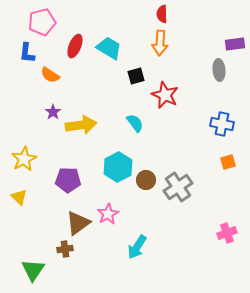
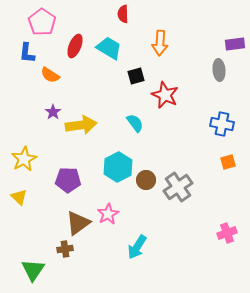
red semicircle: moved 39 px left
pink pentagon: rotated 24 degrees counterclockwise
